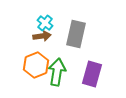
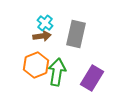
purple rectangle: moved 4 px down; rotated 15 degrees clockwise
